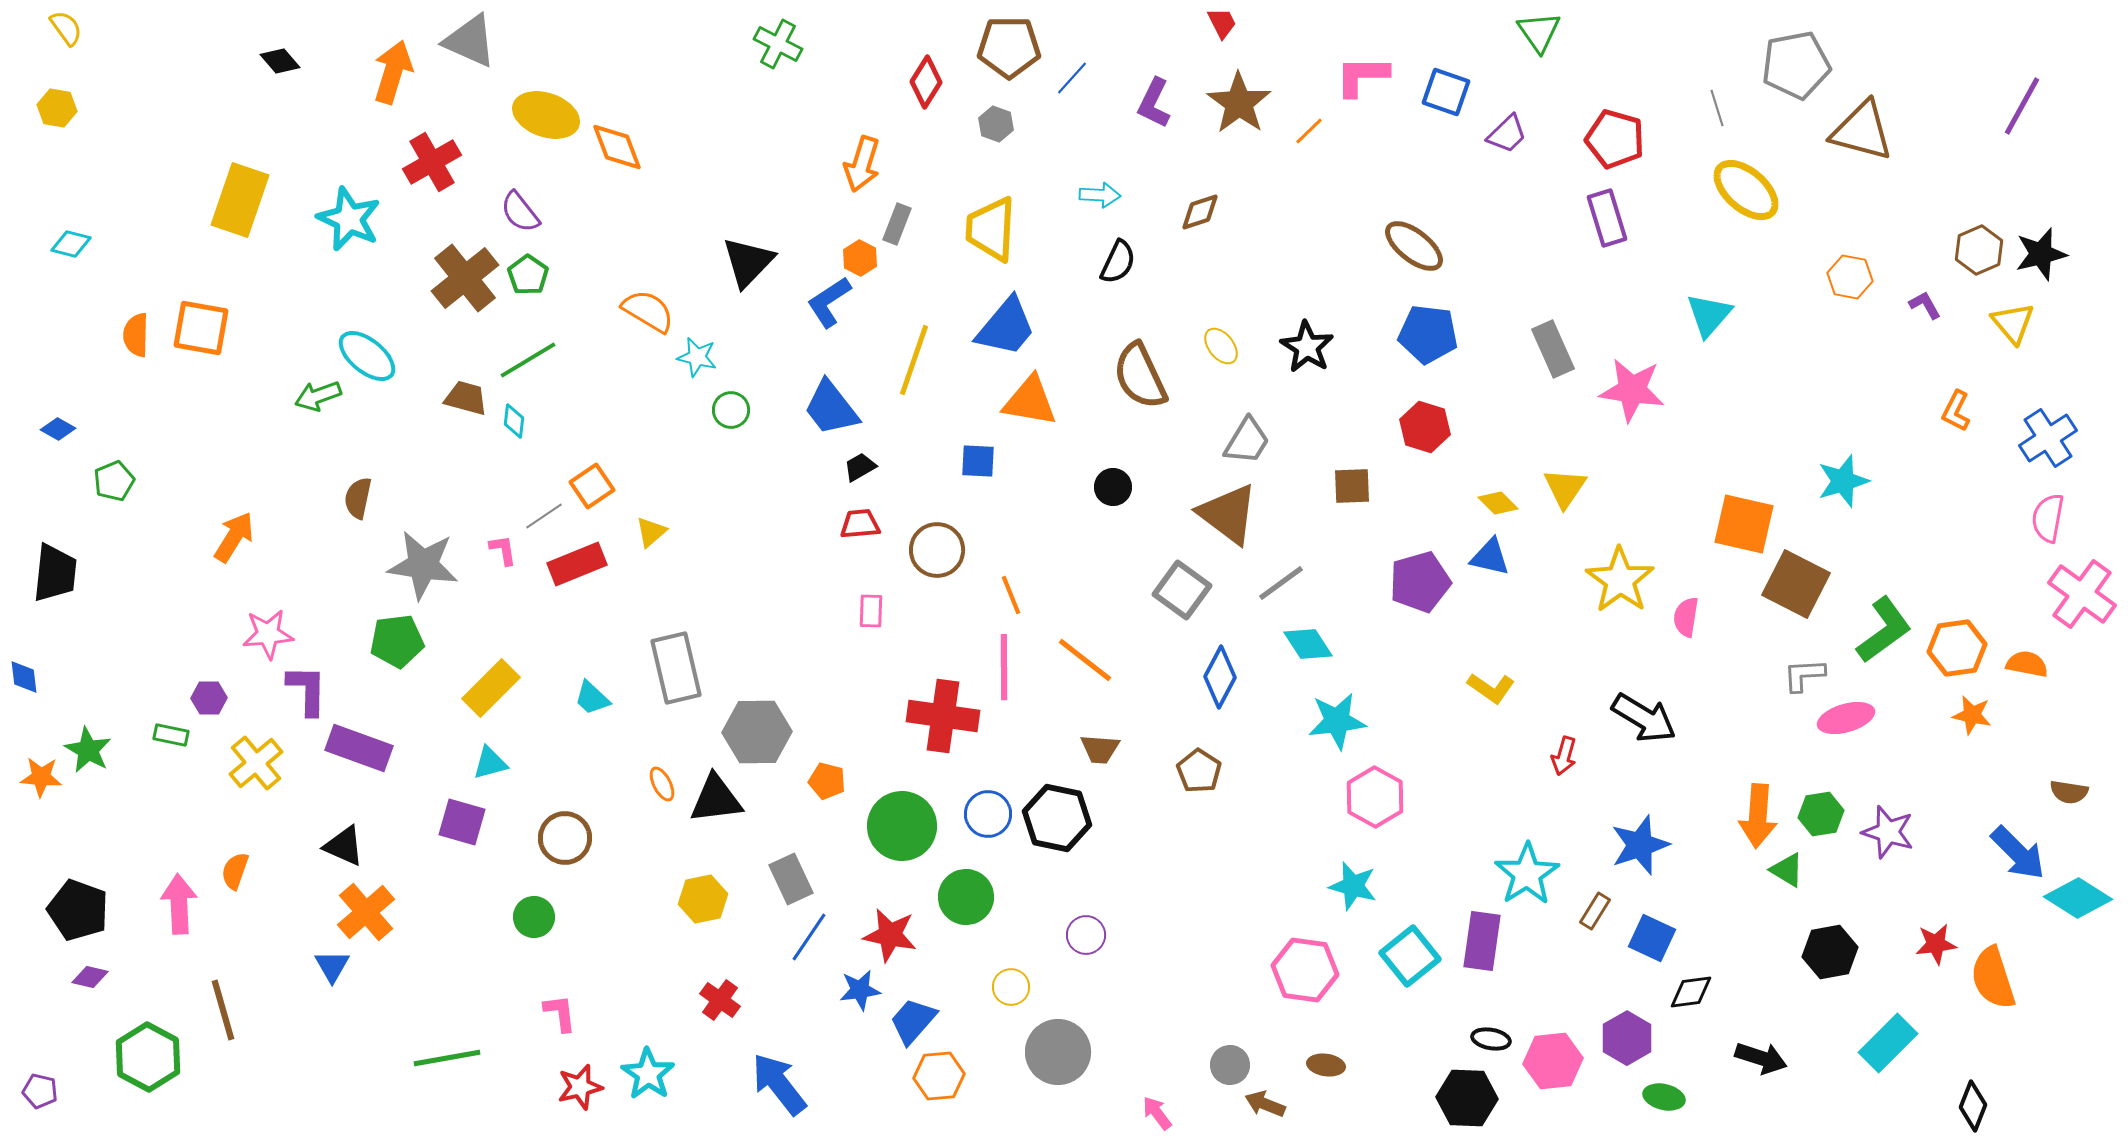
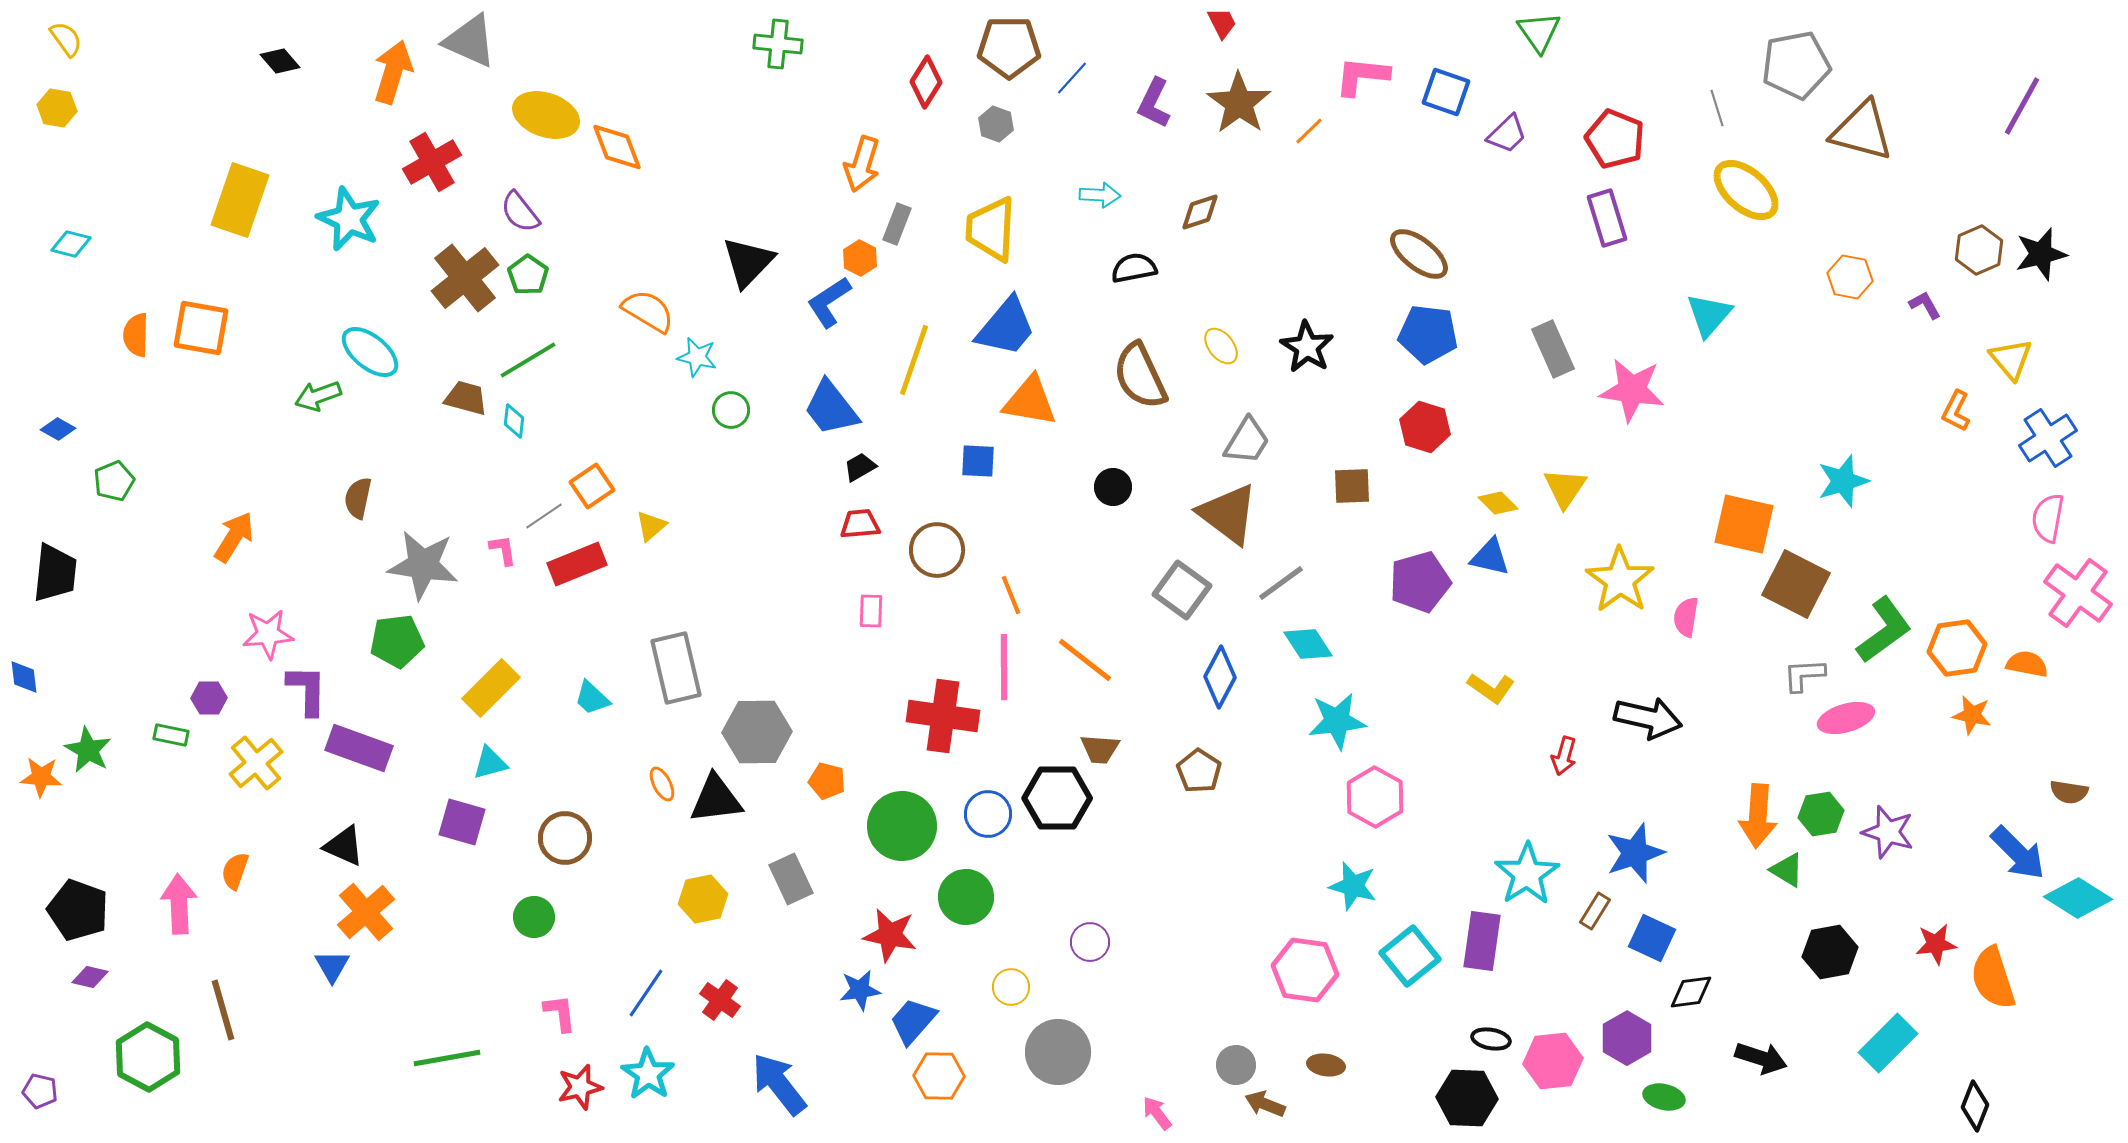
yellow semicircle at (66, 28): moved 11 px down
green cross at (778, 44): rotated 21 degrees counterclockwise
pink L-shape at (1362, 76): rotated 6 degrees clockwise
red pentagon at (1615, 139): rotated 6 degrees clockwise
brown ellipse at (1414, 246): moved 5 px right, 8 px down
black semicircle at (1118, 262): moved 16 px right, 6 px down; rotated 126 degrees counterclockwise
yellow triangle at (2013, 323): moved 2 px left, 36 px down
cyan ellipse at (367, 356): moved 3 px right, 4 px up
yellow triangle at (651, 532): moved 6 px up
pink cross at (2082, 594): moved 4 px left, 1 px up
black arrow at (1644, 718): moved 4 px right; rotated 18 degrees counterclockwise
black hexagon at (1057, 818): moved 20 px up; rotated 12 degrees counterclockwise
blue star at (1640, 845): moved 5 px left, 8 px down
purple circle at (1086, 935): moved 4 px right, 7 px down
blue line at (809, 937): moved 163 px left, 56 px down
gray circle at (1230, 1065): moved 6 px right
orange hexagon at (939, 1076): rotated 6 degrees clockwise
black diamond at (1973, 1106): moved 2 px right
